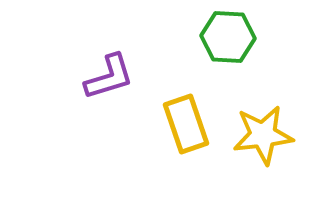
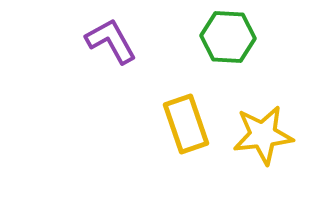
purple L-shape: moved 2 px right, 36 px up; rotated 102 degrees counterclockwise
